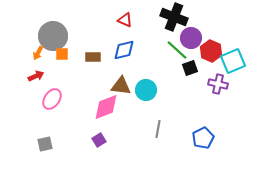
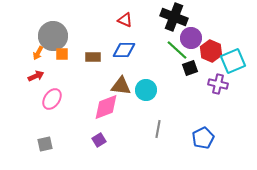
blue diamond: rotated 15 degrees clockwise
